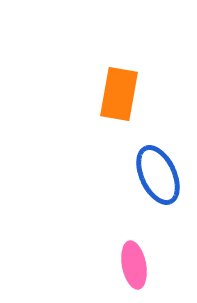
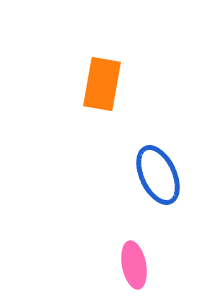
orange rectangle: moved 17 px left, 10 px up
